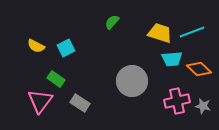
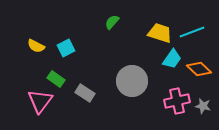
cyan trapezoid: rotated 50 degrees counterclockwise
gray rectangle: moved 5 px right, 10 px up
